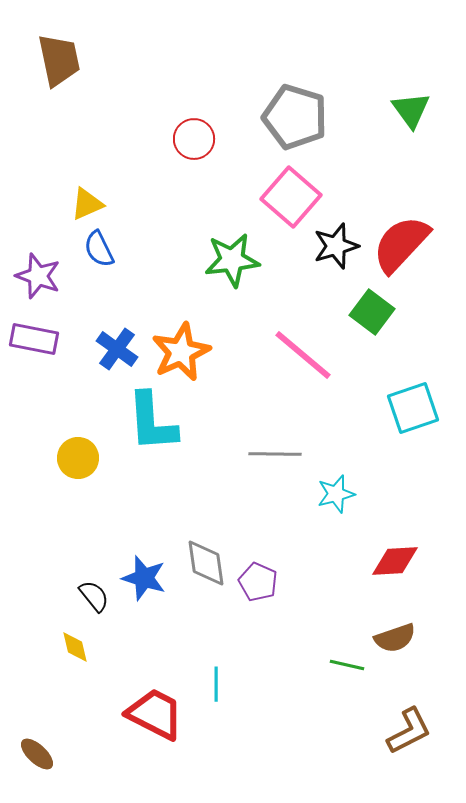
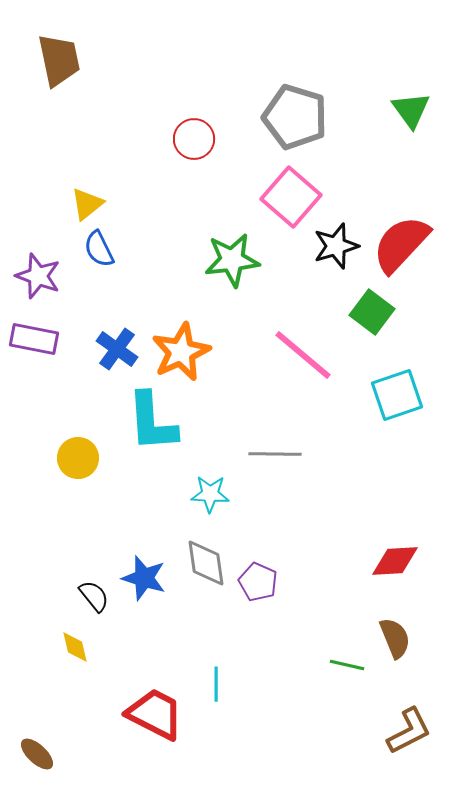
yellow triangle: rotated 15 degrees counterclockwise
cyan square: moved 16 px left, 13 px up
cyan star: moved 126 px left; rotated 18 degrees clockwise
brown semicircle: rotated 93 degrees counterclockwise
